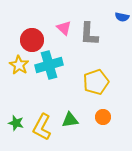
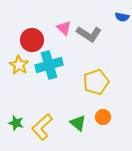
gray L-shape: rotated 60 degrees counterclockwise
green triangle: moved 8 px right, 3 px down; rotated 48 degrees clockwise
yellow L-shape: rotated 20 degrees clockwise
